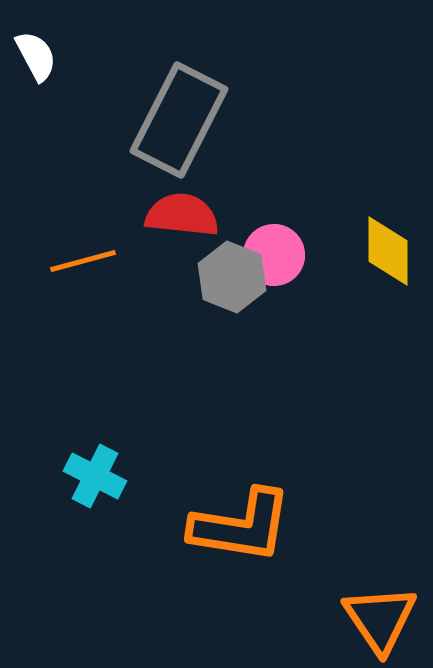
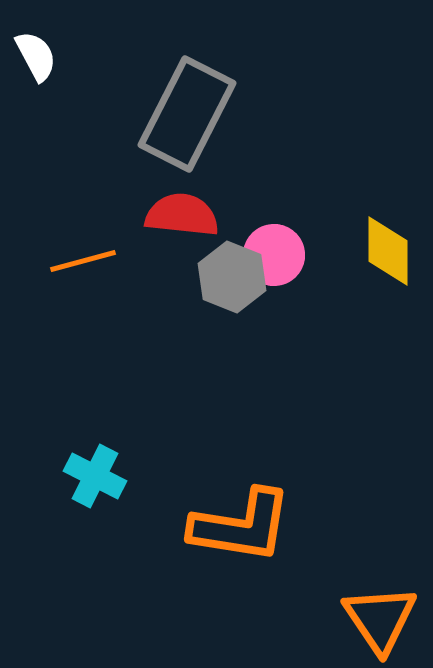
gray rectangle: moved 8 px right, 6 px up
